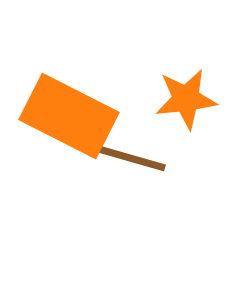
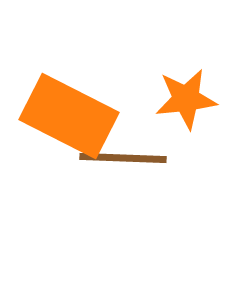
brown line: moved 2 px down; rotated 14 degrees counterclockwise
